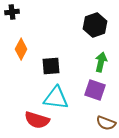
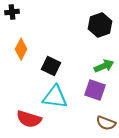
black hexagon: moved 5 px right
green arrow: moved 3 px right, 4 px down; rotated 54 degrees clockwise
black square: rotated 30 degrees clockwise
cyan triangle: moved 1 px left, 1 px up
red semicircle: moved 8 px left, 1 px up
